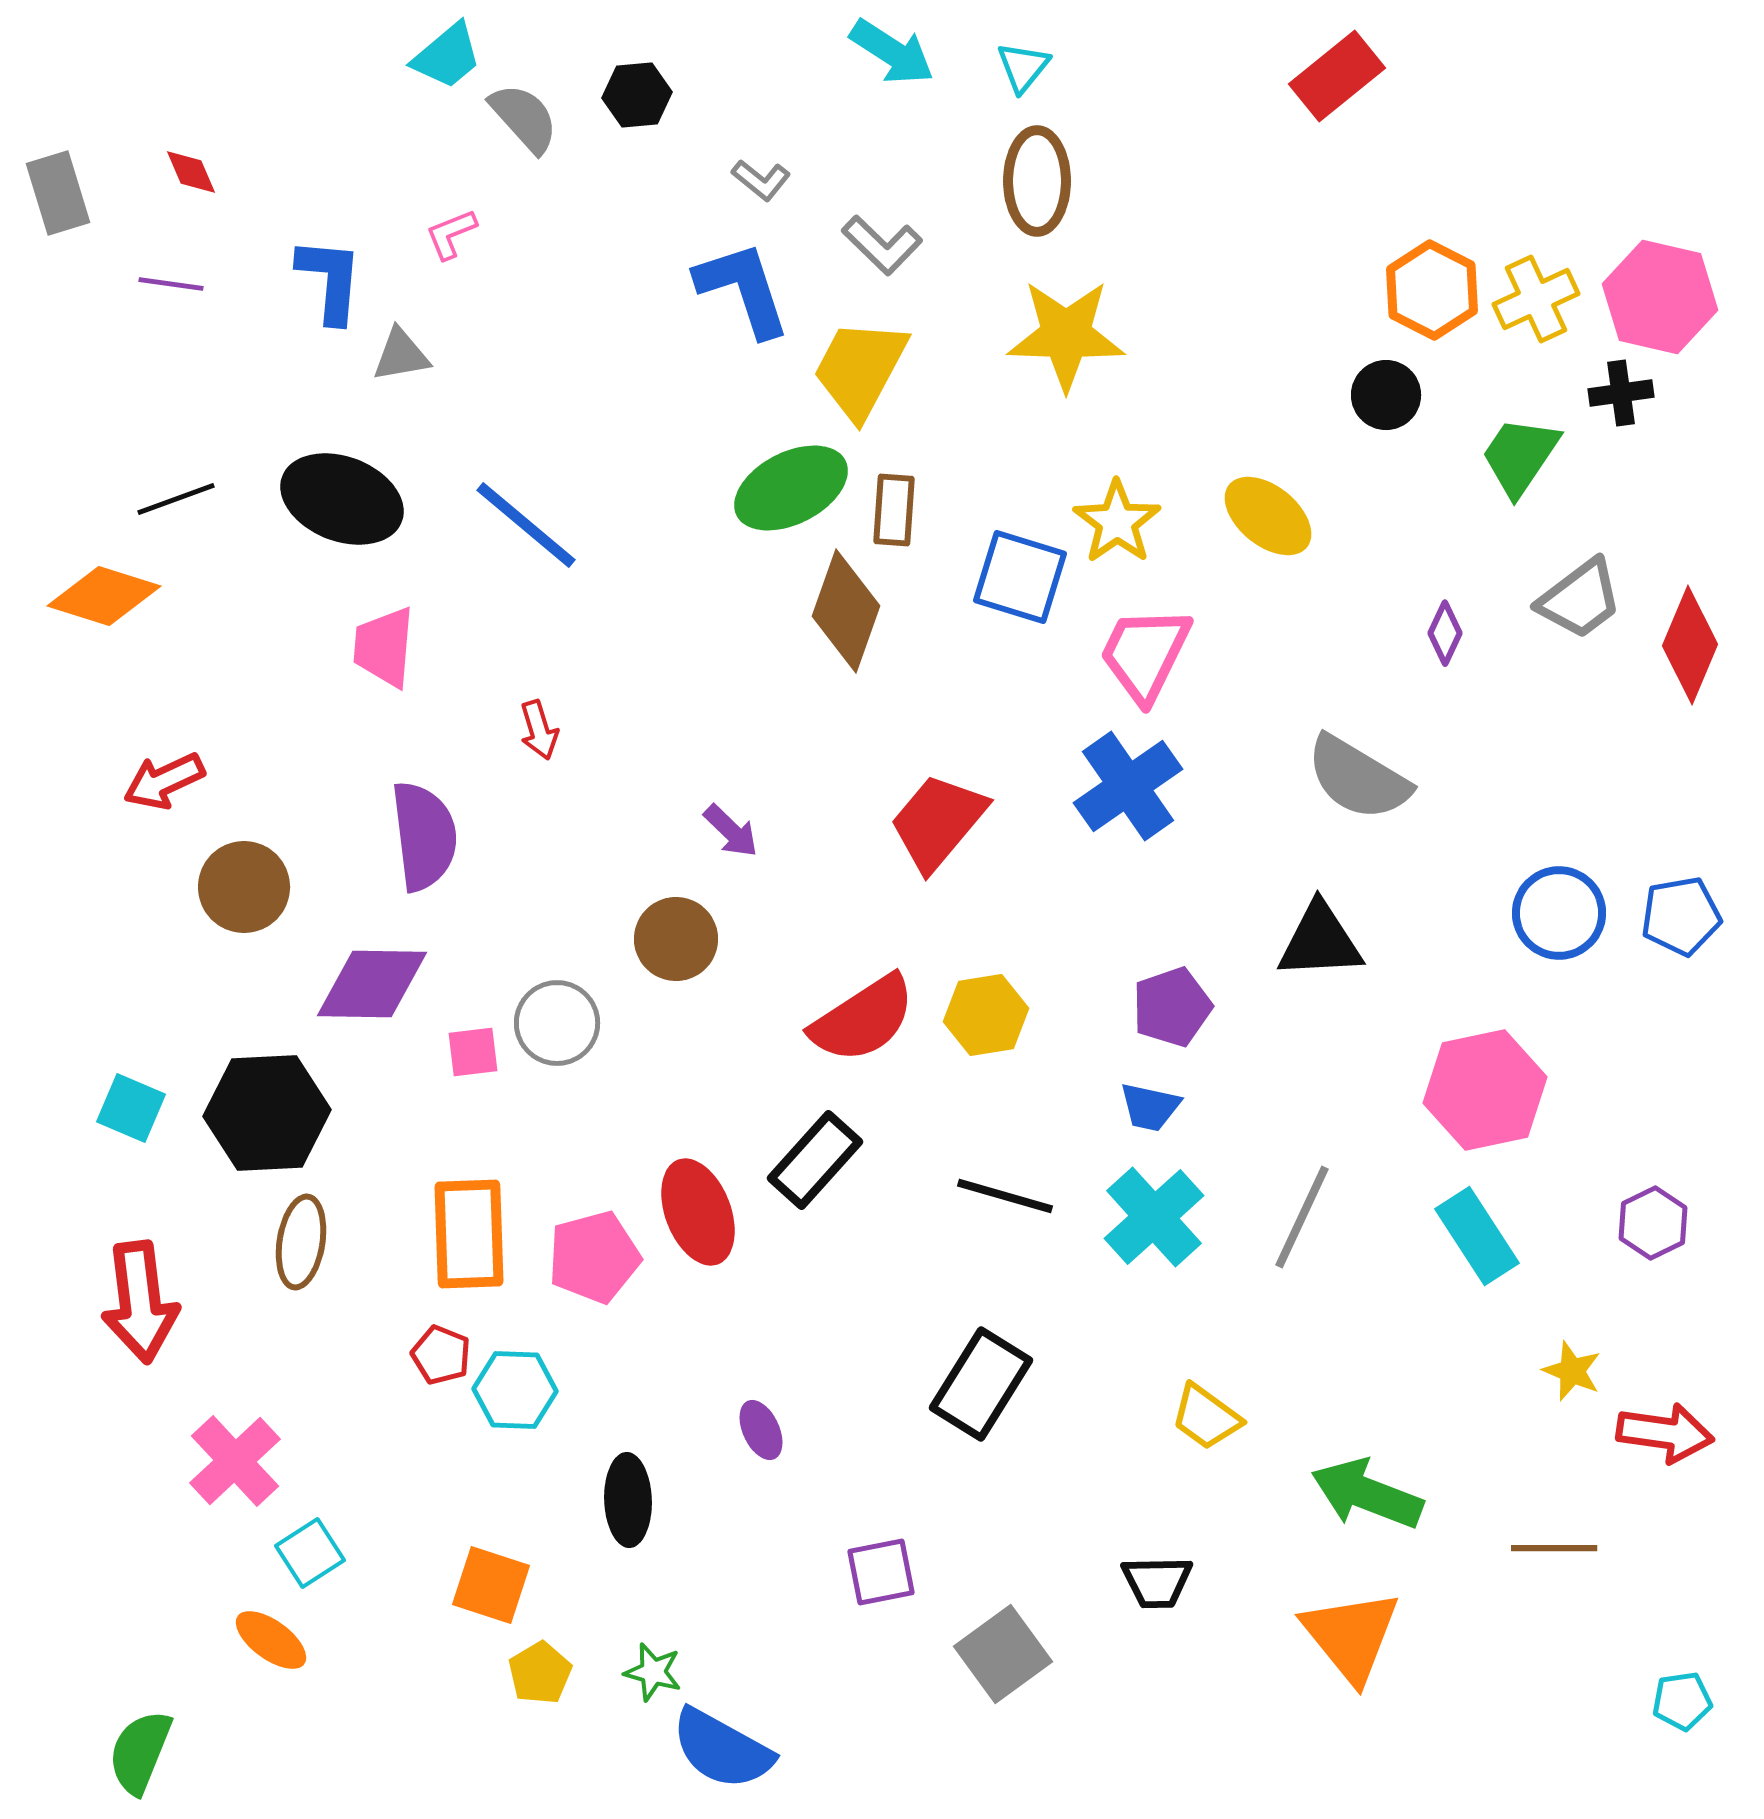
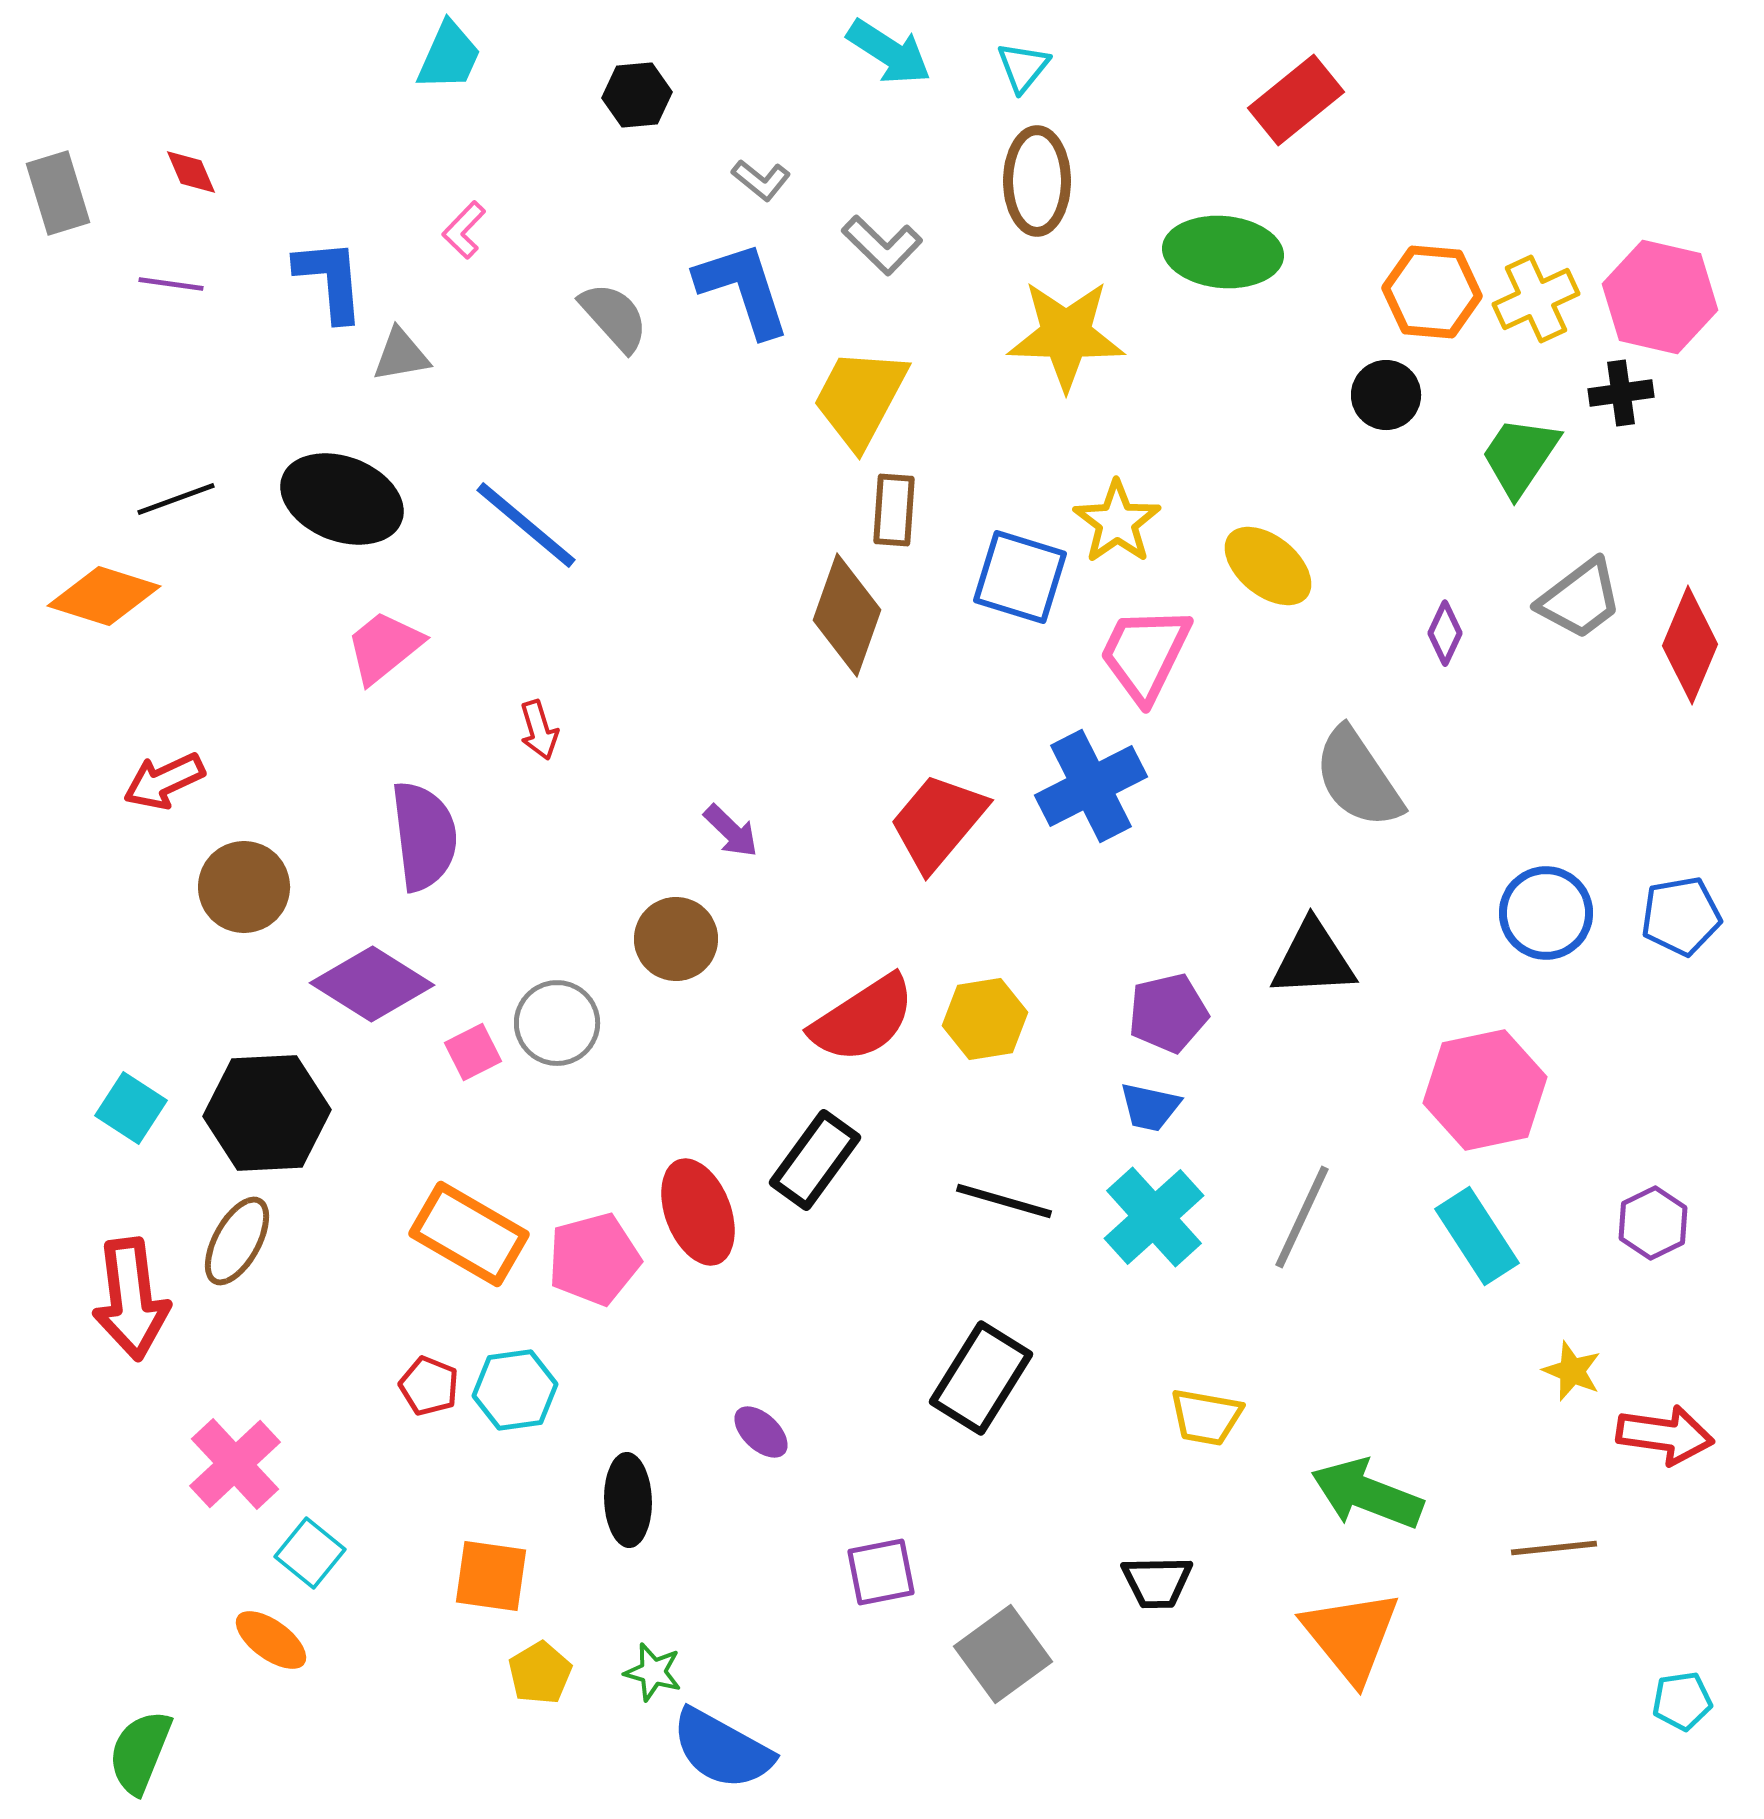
cyan arrow at (892, 52): moved 3 px left
cyan trapezoid at (447, 56): moved 2 px right; rotated 26 degrees counterclockwise
red rectangle at (1337, 76): moved 41 px left, 24 px down
gray semicircle at (524, 118): moved 90 px right, 199 px down
pink L-shape at (451, 234): moved 13 px right, 4 px up; rotated 24 degrees counterclockwise
blue L-shape at (330, 280): rotated 10 degrees counterclockwise
orange hexagon at (1432, 290): moved 2 px down; rotated 22 degrees counterclockwise
yellow trapezoid at (860, 369): moved 29 px down
green ellipse at (791, 488): moved 432 px right, 236 px up; rotated 32 degrees clockwise
yellow ellipse at (1268, 516): moved 50 px down
brown diamond at (846, 611): moved 1 px right, 4 px down
pink trapezoid at (384, 647): rotated 46 degrees clockwise
gray semicircle at (1358, 778): rotated 25 degrees clockwise
blue cross at (1128, 786): moved 37 px left; rotated 8 degrees clockwise
blue circle at (1559, 913): moved 13 px left
black triangle at (1320, 941): moved 7 px left, 18 px down
purple diamond at (372, 984): rotated 31 degrees clockwise
purple pentagon at (1172, 1007): moved 4 px left, 6 px down; rotated 6 degrees clockwise
yellow hexagon at (986, 1015): moved 1 px left, 4 px down
pink square at (473, 1052): rotated 20 degrees counterclockwise
cyan square at (131, 1108): rotated 10 degrees clockwise
black rectangle at (815, 1160): rotated 6 degrees counterclockwise
black line at (1005, 1196): moved 1 px left, 5 px down
orange rectangle at (469, 1234): rotated 58 degrees counterclockwise
brown ellipse at (301, 1242): moved 64 px left, 1 px up; rotated 20 degrees clockwise
pink pentagon at (594, 1257): moved 2 px down
red arrow at (140, 1302): moved 9 px left, 3 px up
red pentagon at (441, 1355): moved 12 px left, 31 px down
black rectangle at (981, 1384): moved 6 px up
cyan hexagon at (515, 1390): rotated 10 degrees counterclockwise
yellow trapezoid at (1206, 1417): rotated 26 degrees counterclockwise
purple ellipse at (761, 1430): moved 2 px down; rotated 22 degrees counterclockwise
red arrow at (1665, 1433): moved 2 px down
pink cross at (235, 1461): moved 3 px down
brown line at (1554, 1548): rotated 6 degrees counterclockwise
cyan square at (310, 1553): rotated 18 degrees counterclockwise
orange square at (491, 1585): moved 9 px up; rotated 10 degrees counterclockwise
